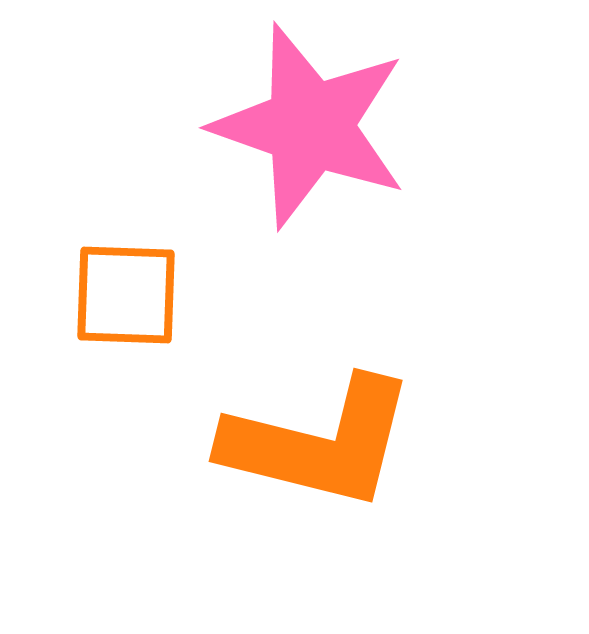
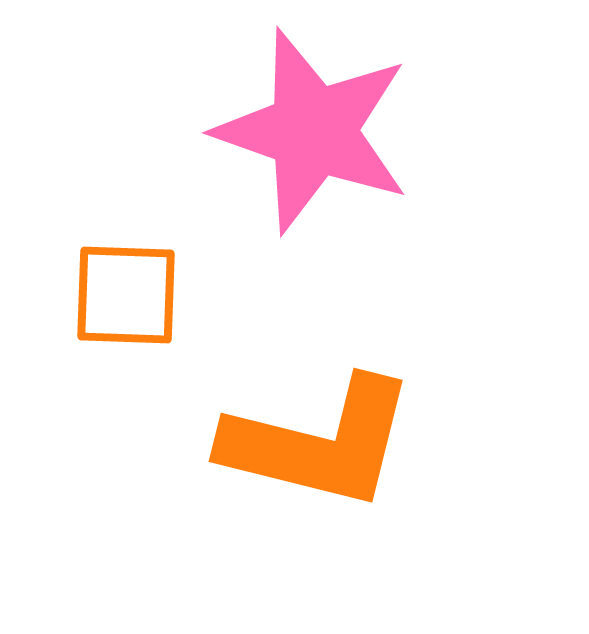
pink star: moved 3 px right, 5 px down
